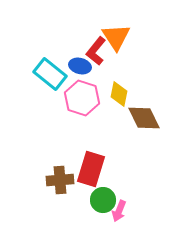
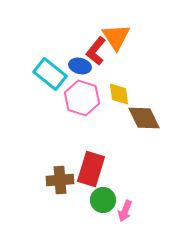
yellow diamond: rotated 20 degrees counterclockwise
pink arrow: moved 6 px right
